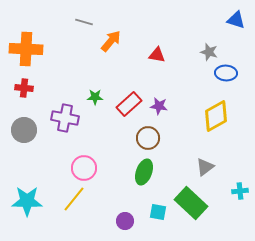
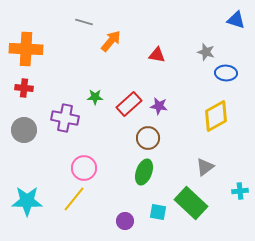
gray star: moved 3 px left
